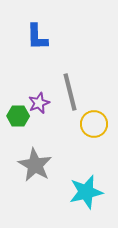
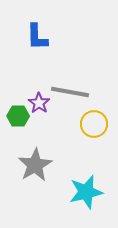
gray line: rotated 66 degrees counterclockwise
purple star: rotated 15 degrees counterclockwise
gray star: rotated 12 degrees clockwise
